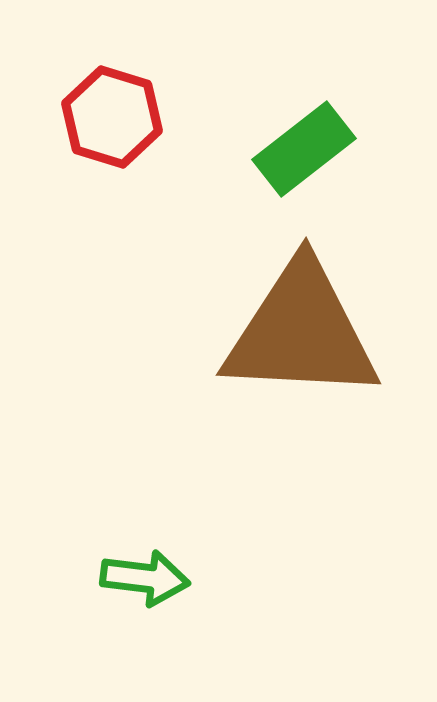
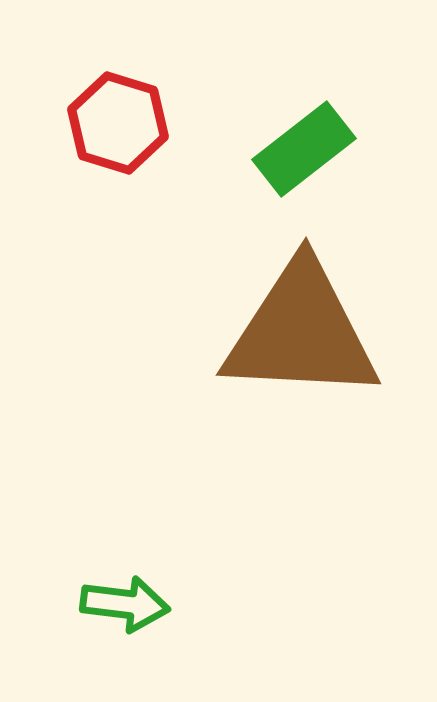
red hexagon: moved 6 px right, 6 px down
green arrow: moved 20 px left, 26 px down
